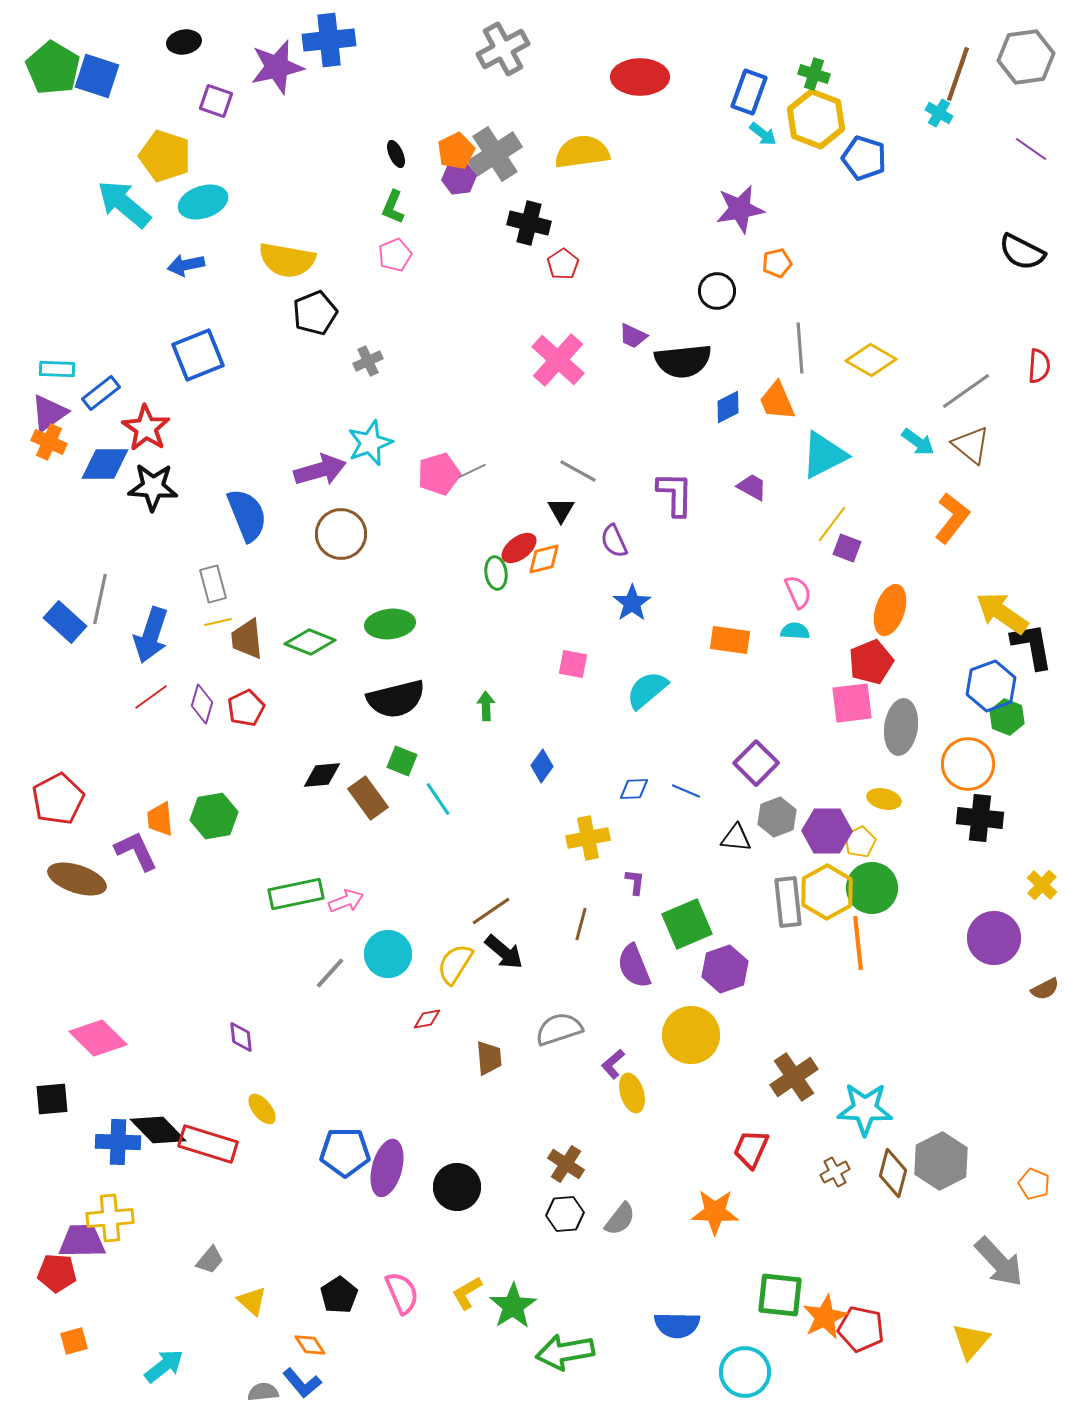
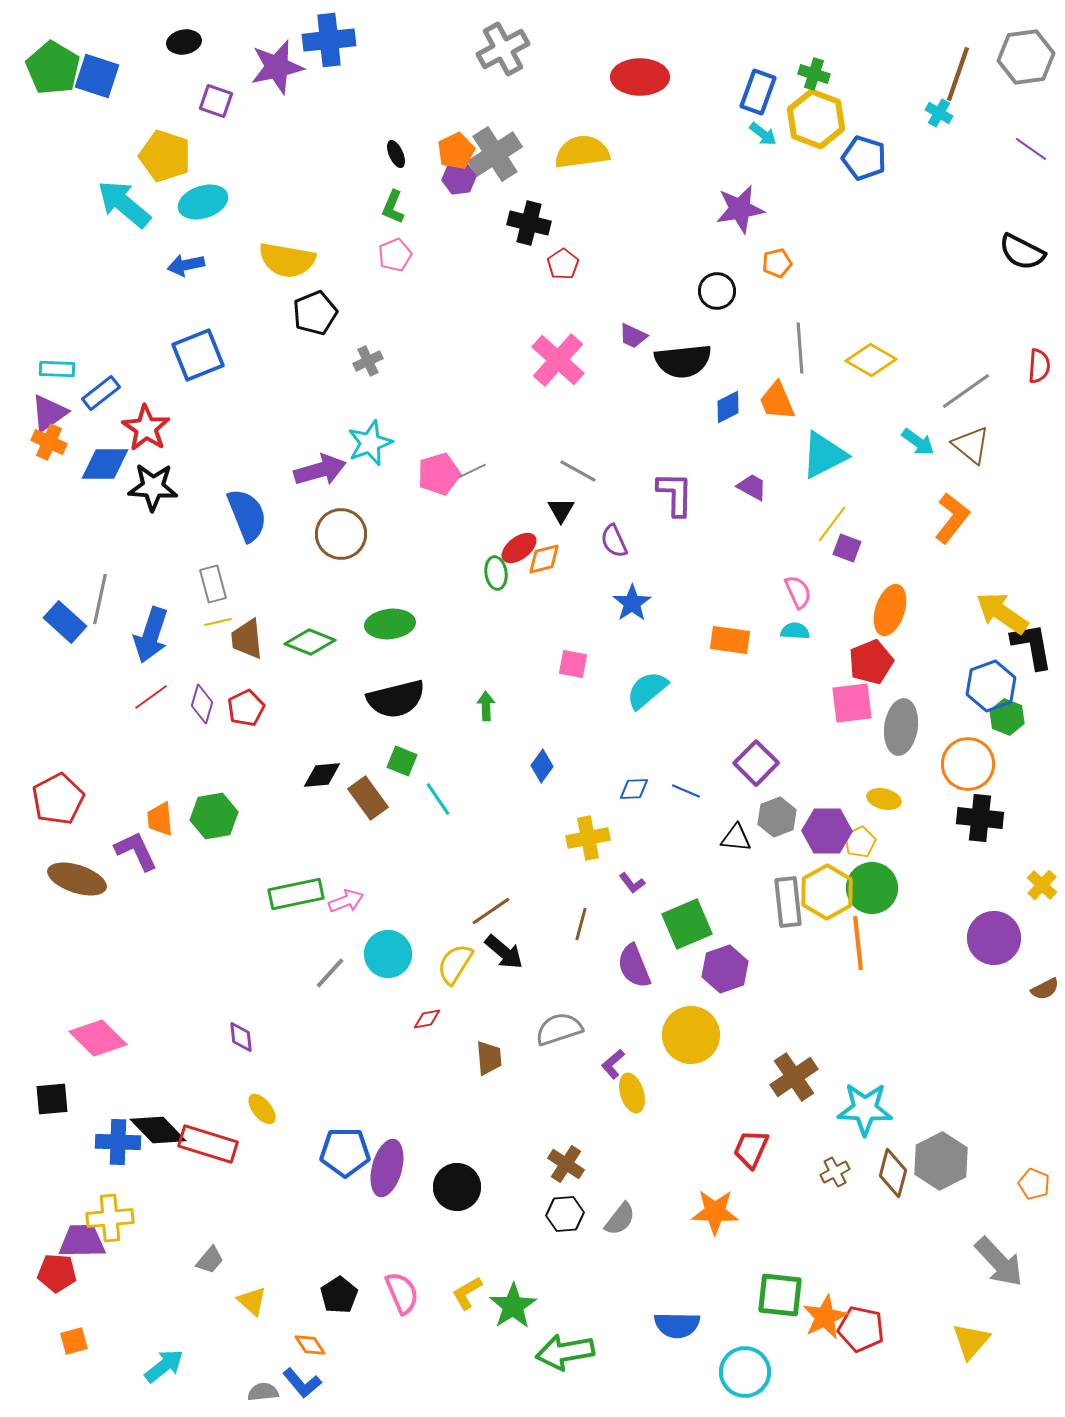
blue rectangle at (749, 92): moved 9 px right
purple L-shape at (635, 882): moved 3 px left, 1 px down; rotated 136 degrees clockwise
